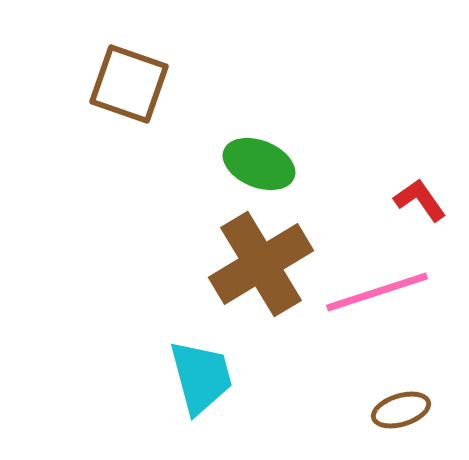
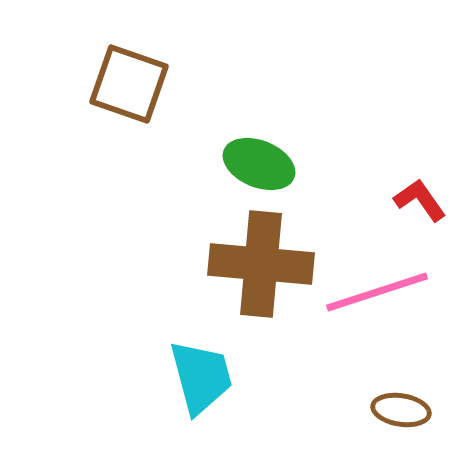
brown cross: rotated 36 degrees clockwise
brown ellipse: rotated 26 degrees clockwise
